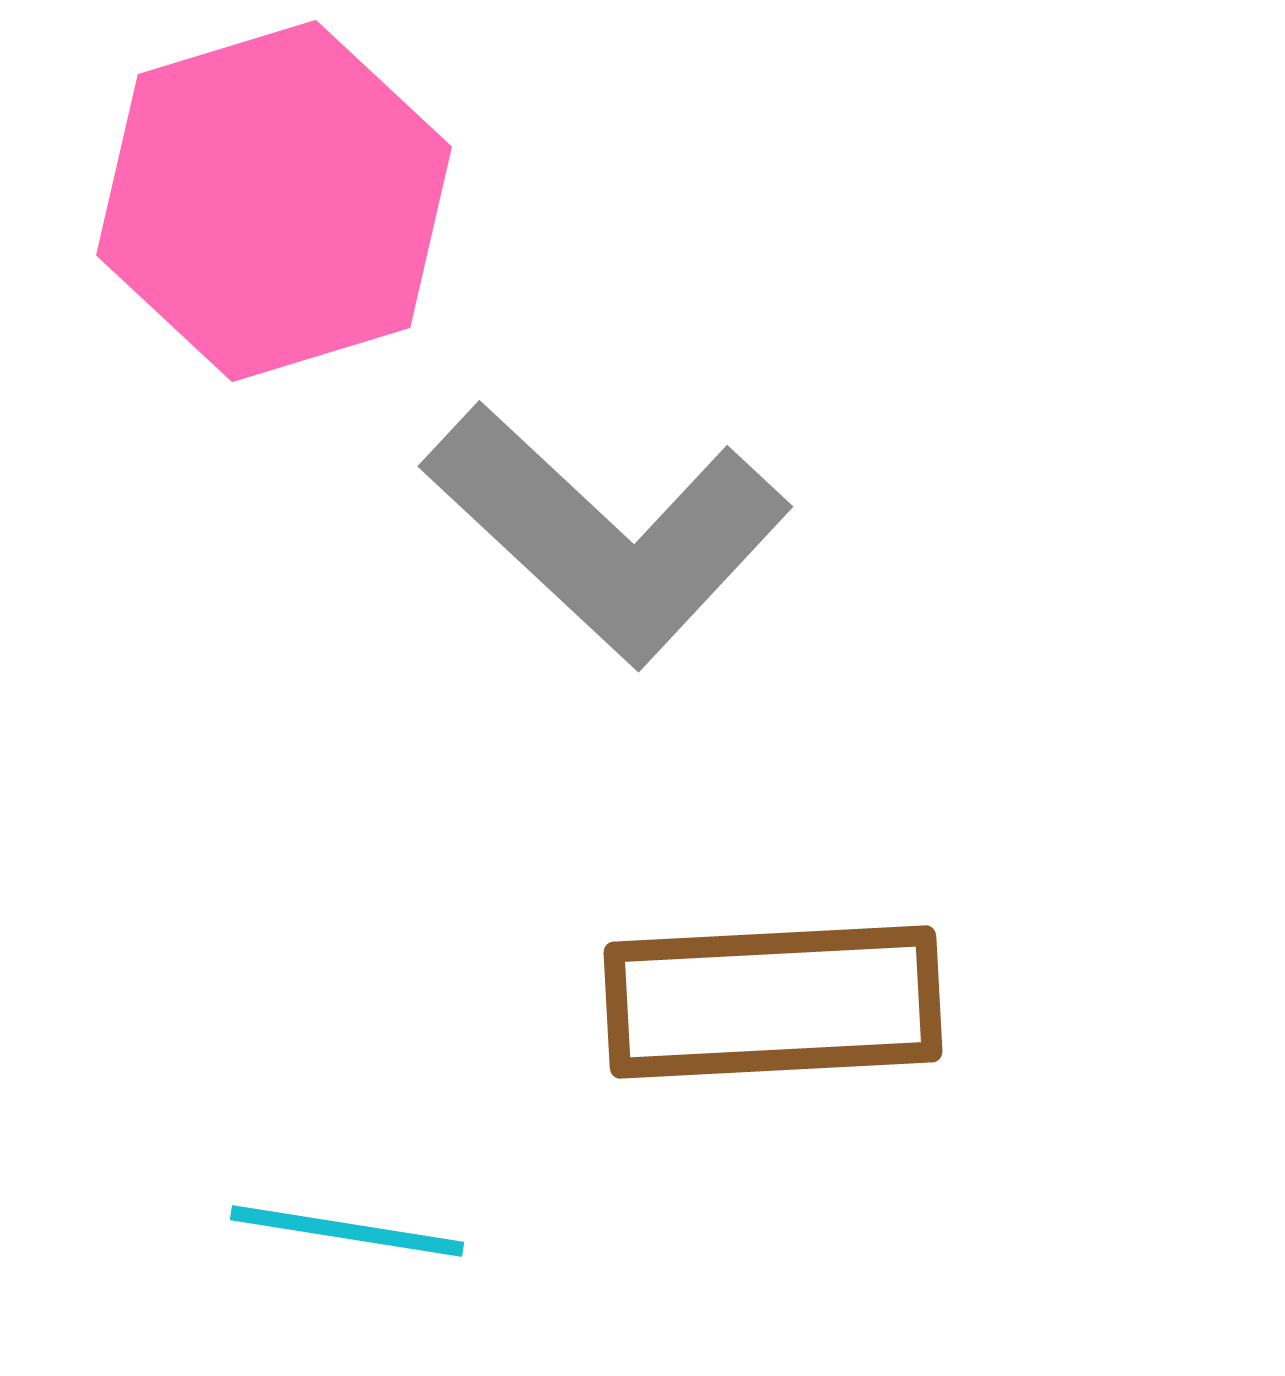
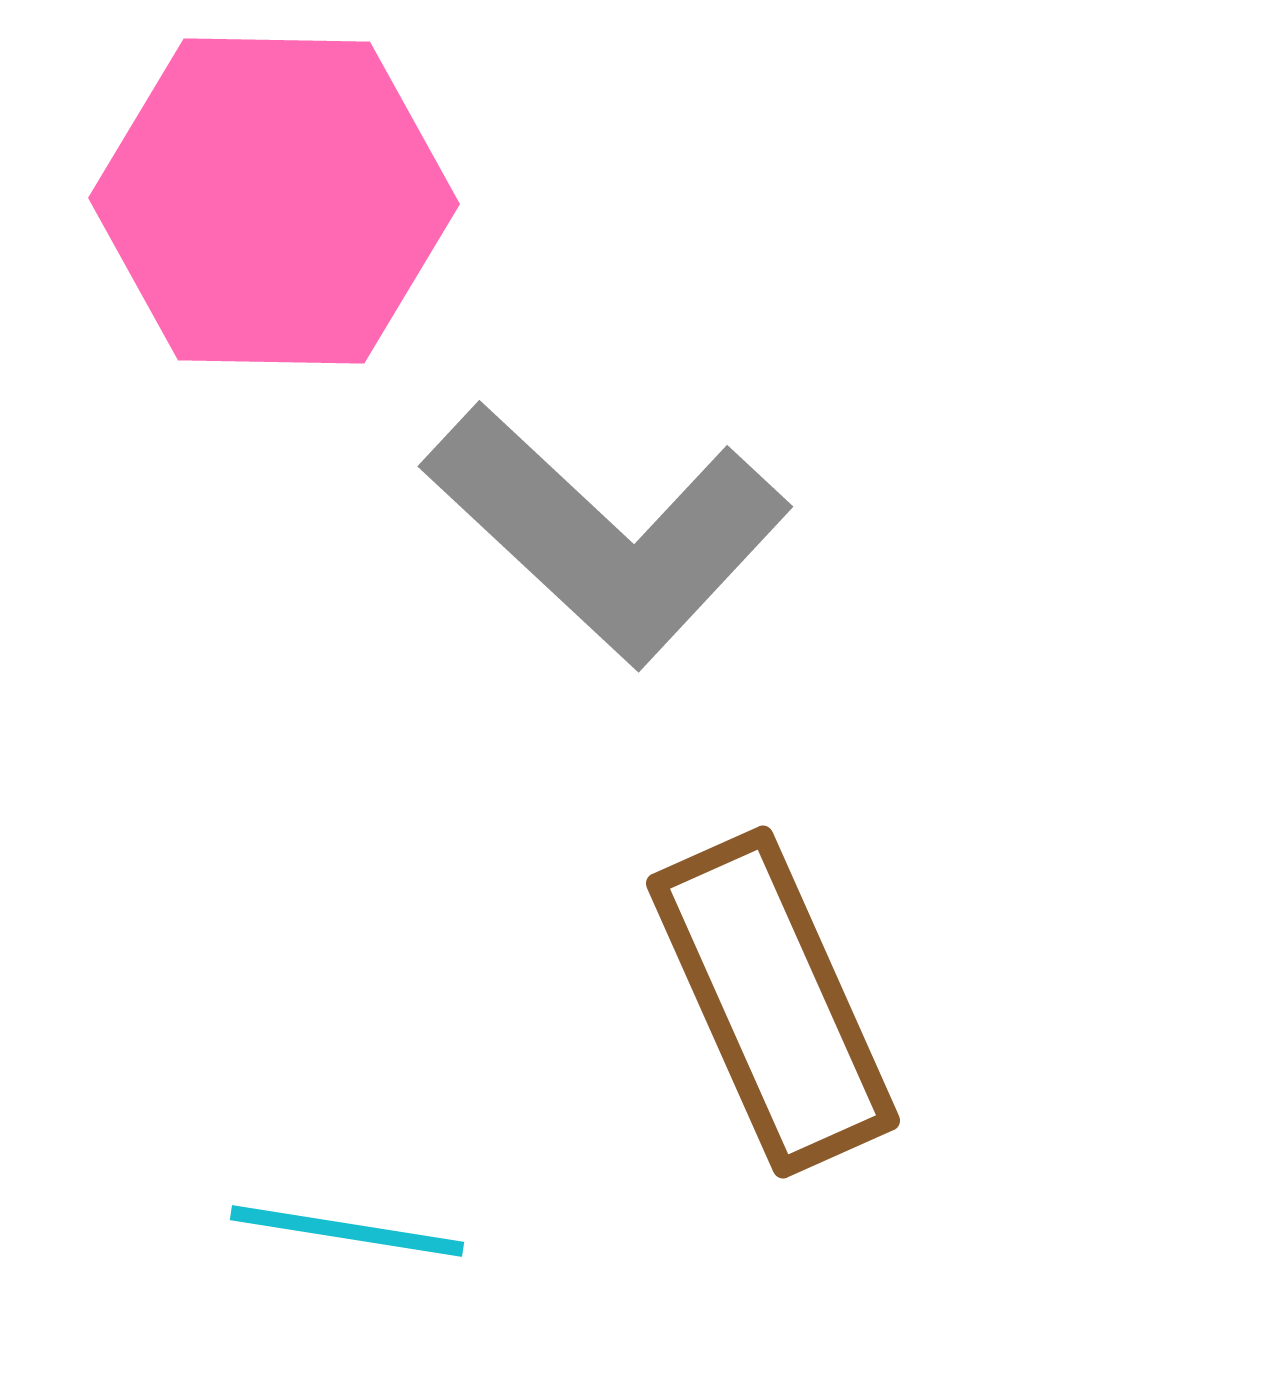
pink hexagon: rotated 18 degrees clockwise
brown rectangle: rotated 69 degrees clockwise
